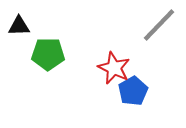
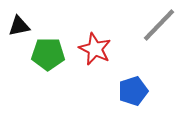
black triangle: rotated 10 degrees counterclockwise
red star: moved 19 px left, 19 px up
blue pentagon: rotated 12 degrees clockwise
